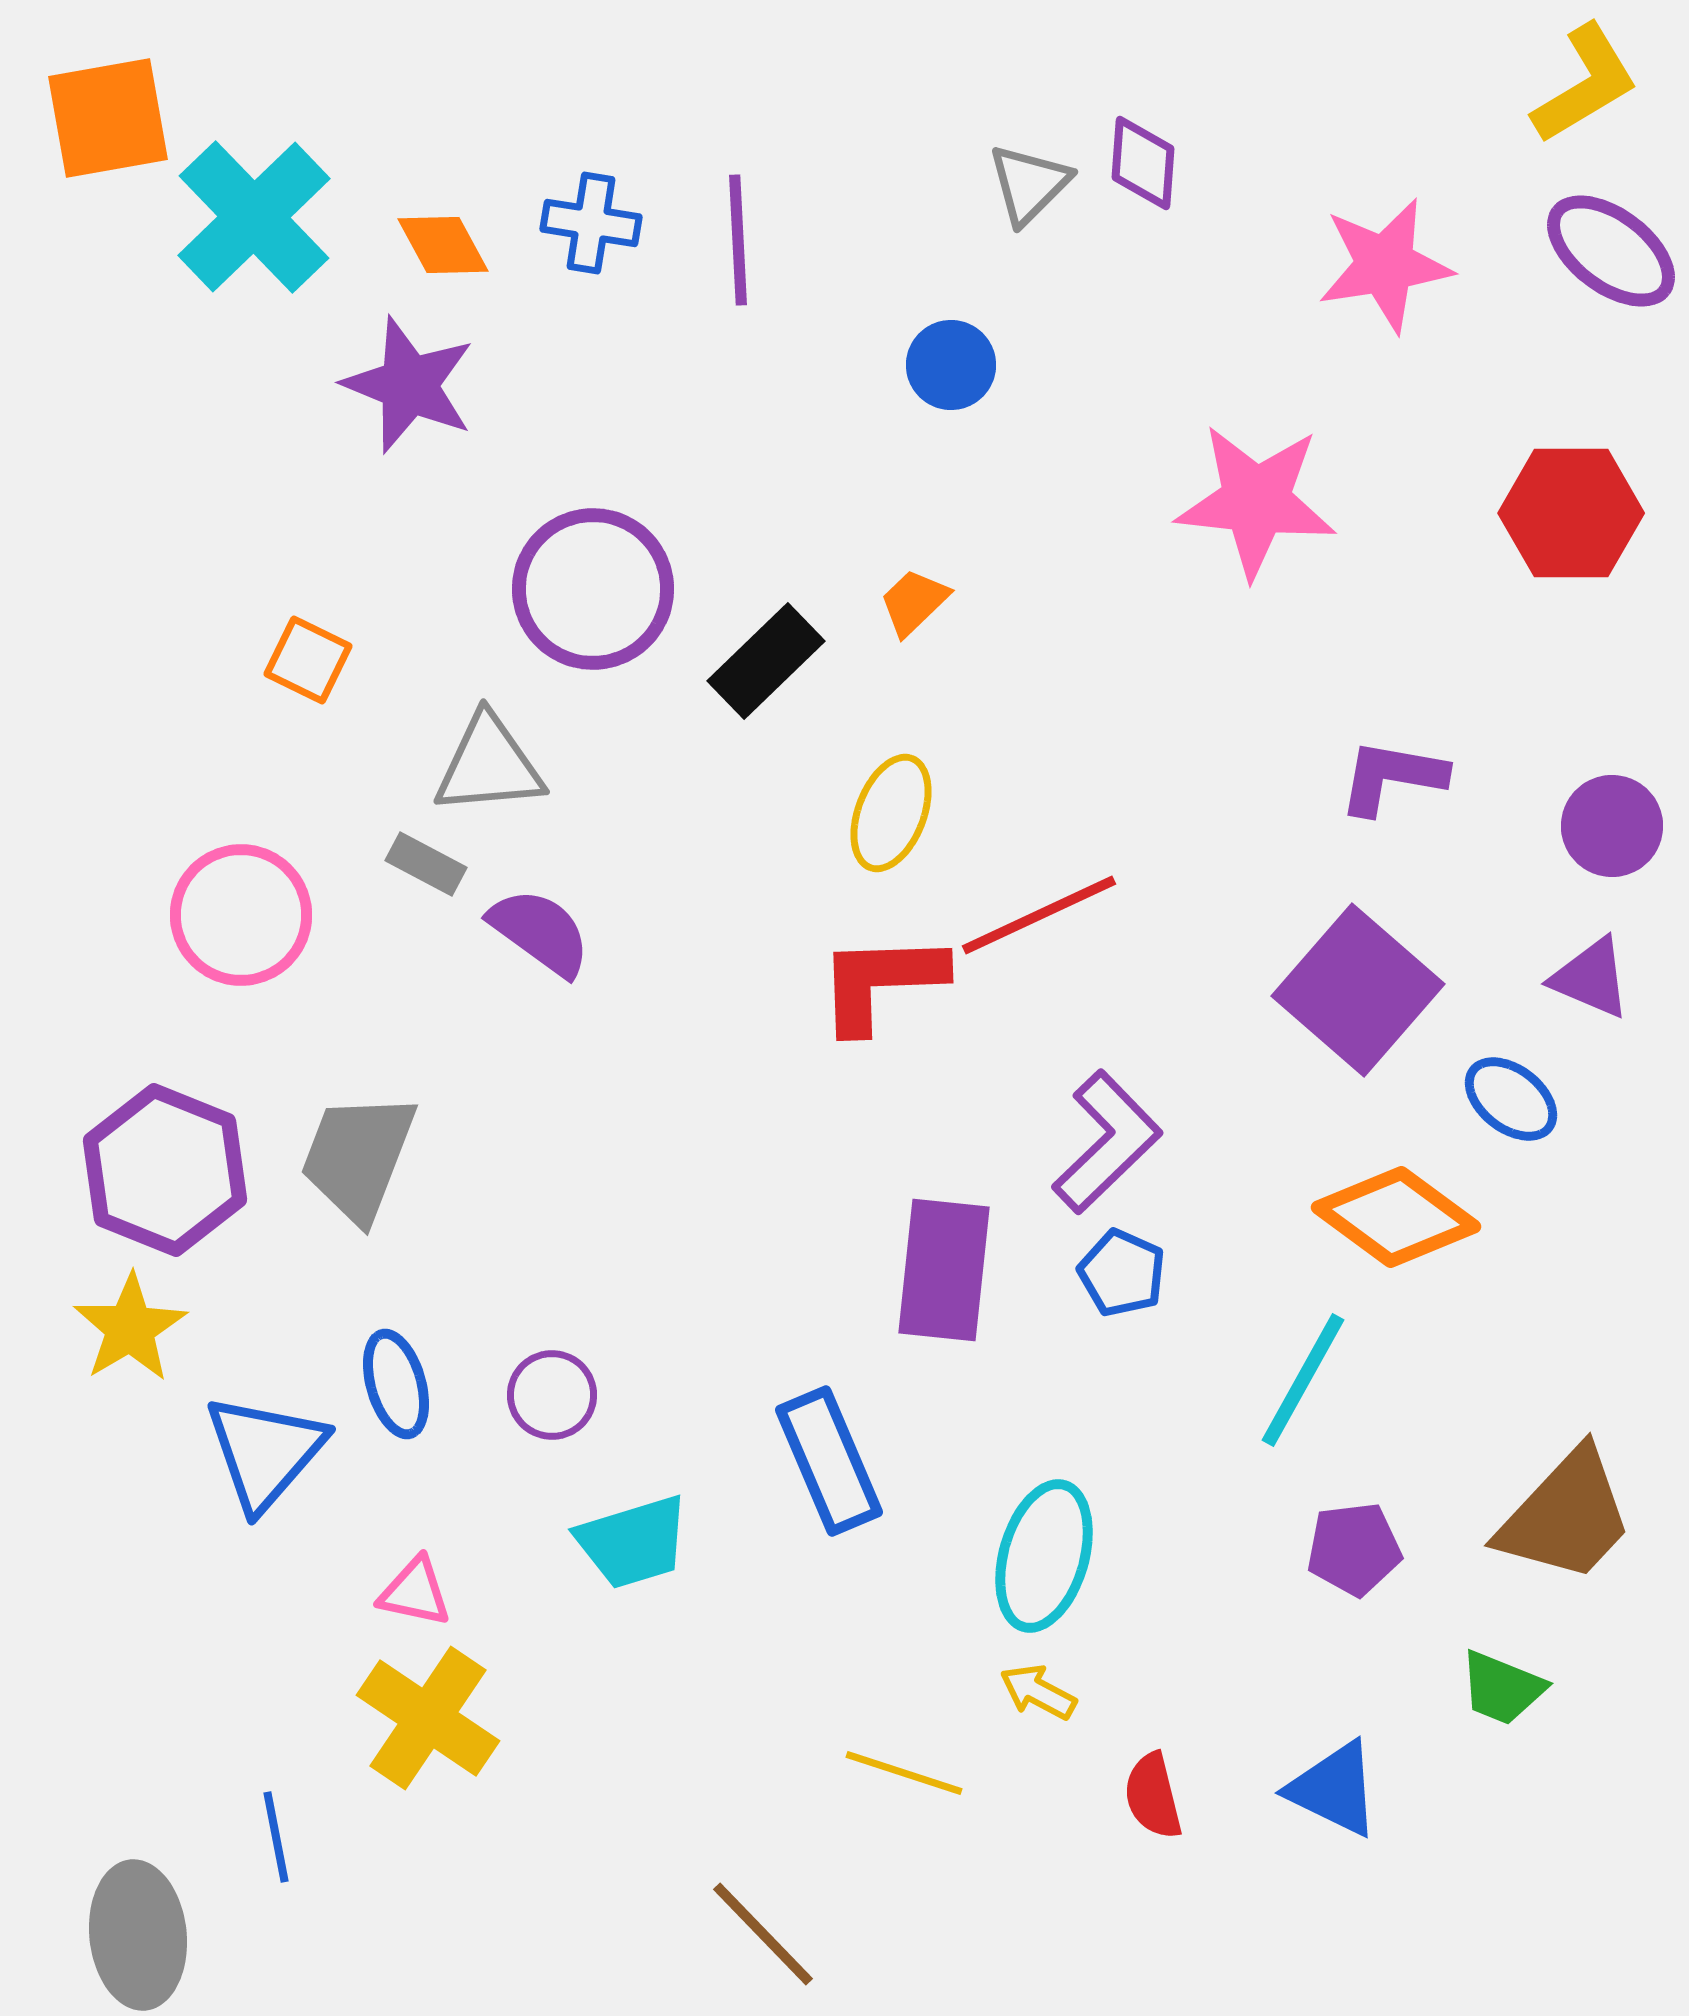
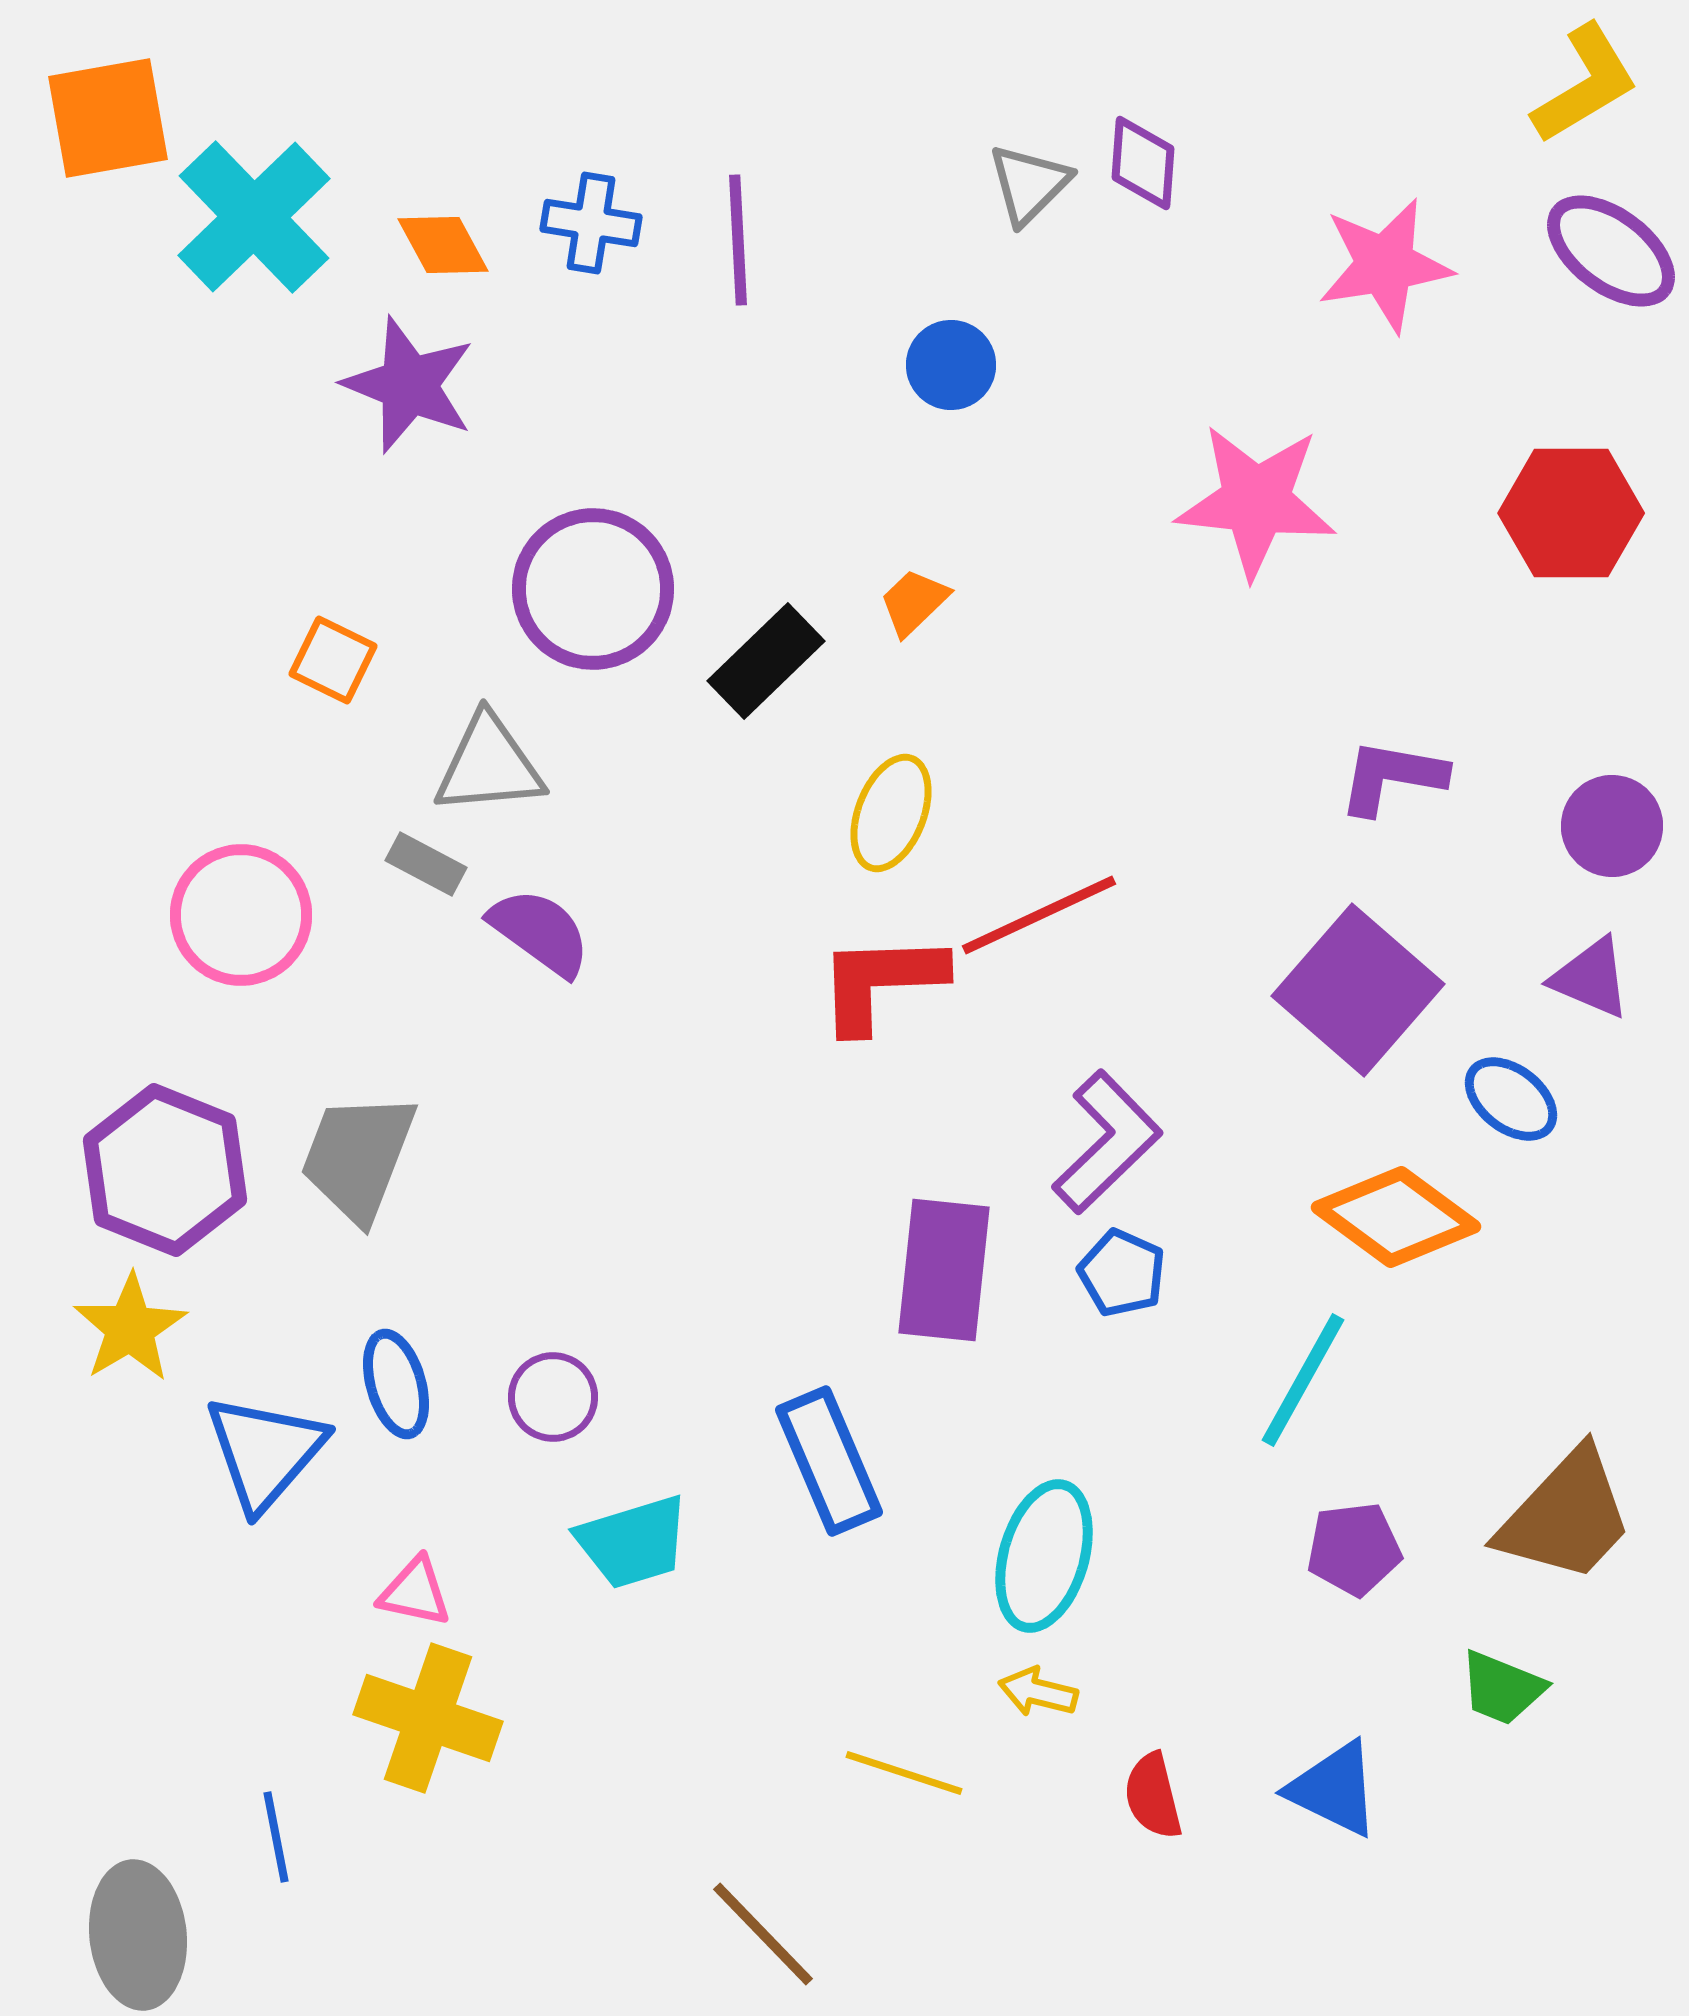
orange square at (308, 660): moved 25 px right
purple circle at (552, 1395): moved 1 px right, 2 px down
yellow arrow at (1038, 1692): rotated 14 degrees counterclockwise
yellow cross at (428, 1718): rotated 15 degrees counterclockwise
